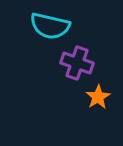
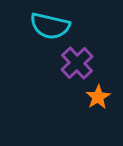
purple cross: rotated 28 degrees clockwise
